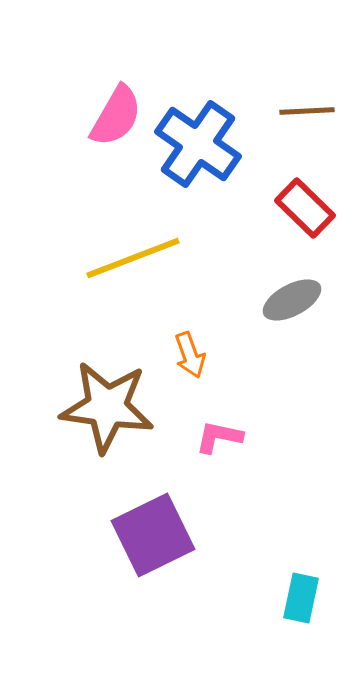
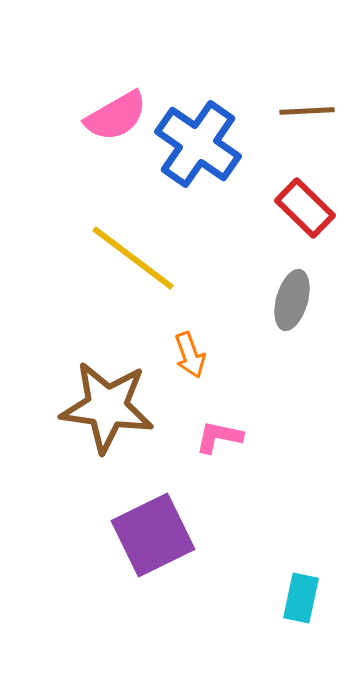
pink semicircle: rotated 30 degrees clockwise
yellow line: rotated 58 degrees clockwise
gray ellipse: rotated 46 degrees counterclockwise
